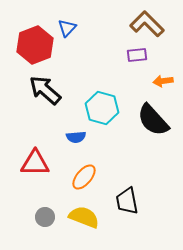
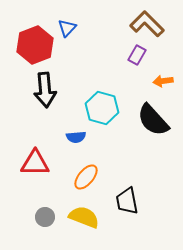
purple rectangle: rotated 54 degrees counterclockwise
black arrow: rotated 136 degrees counterclockwise
orange ellipse: moved 2 px right
